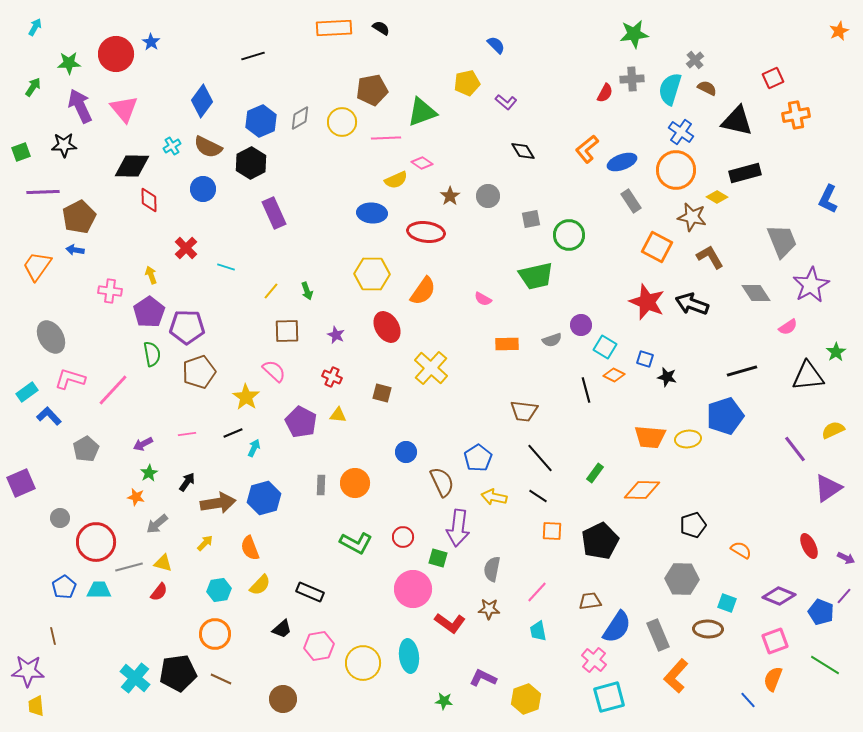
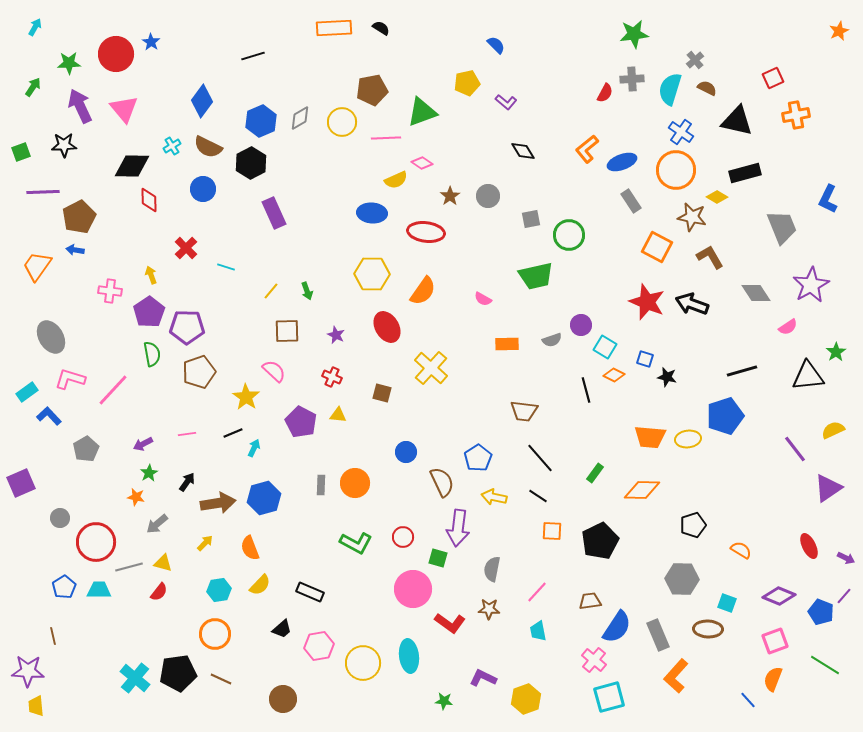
gray trapezoid at (782, 241): moved 14 px up
